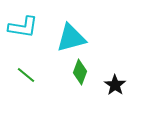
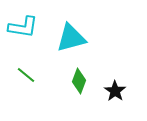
green diamond: moved 1 px left, 9 px down
black star: moved 6 px down
